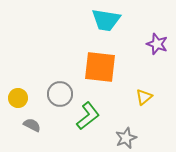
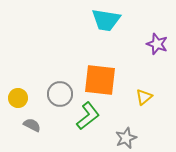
orange square: moved 13 px down
